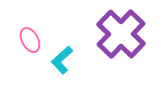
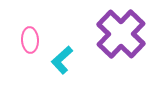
pink ellipse: rotated 25 degrees clockwise
